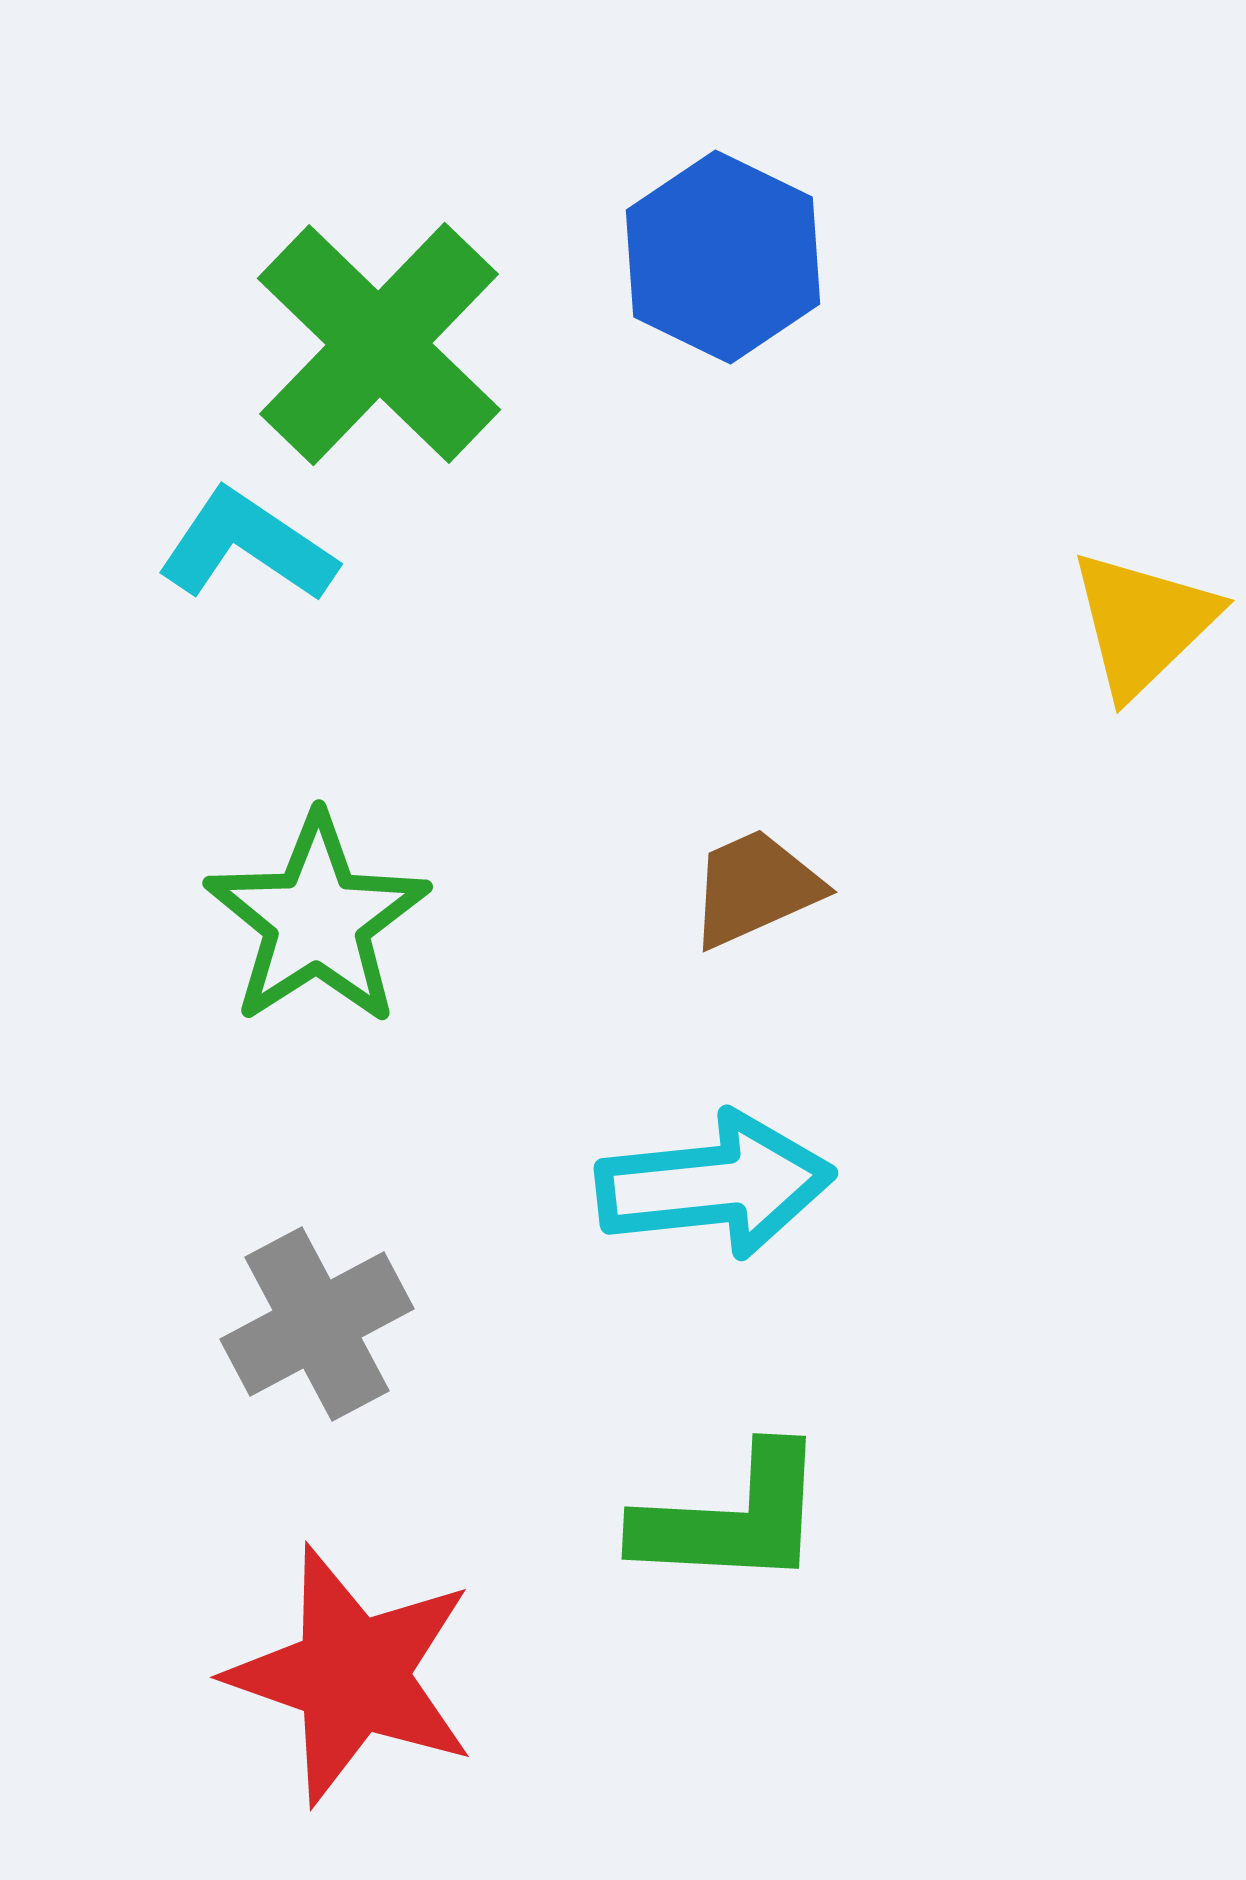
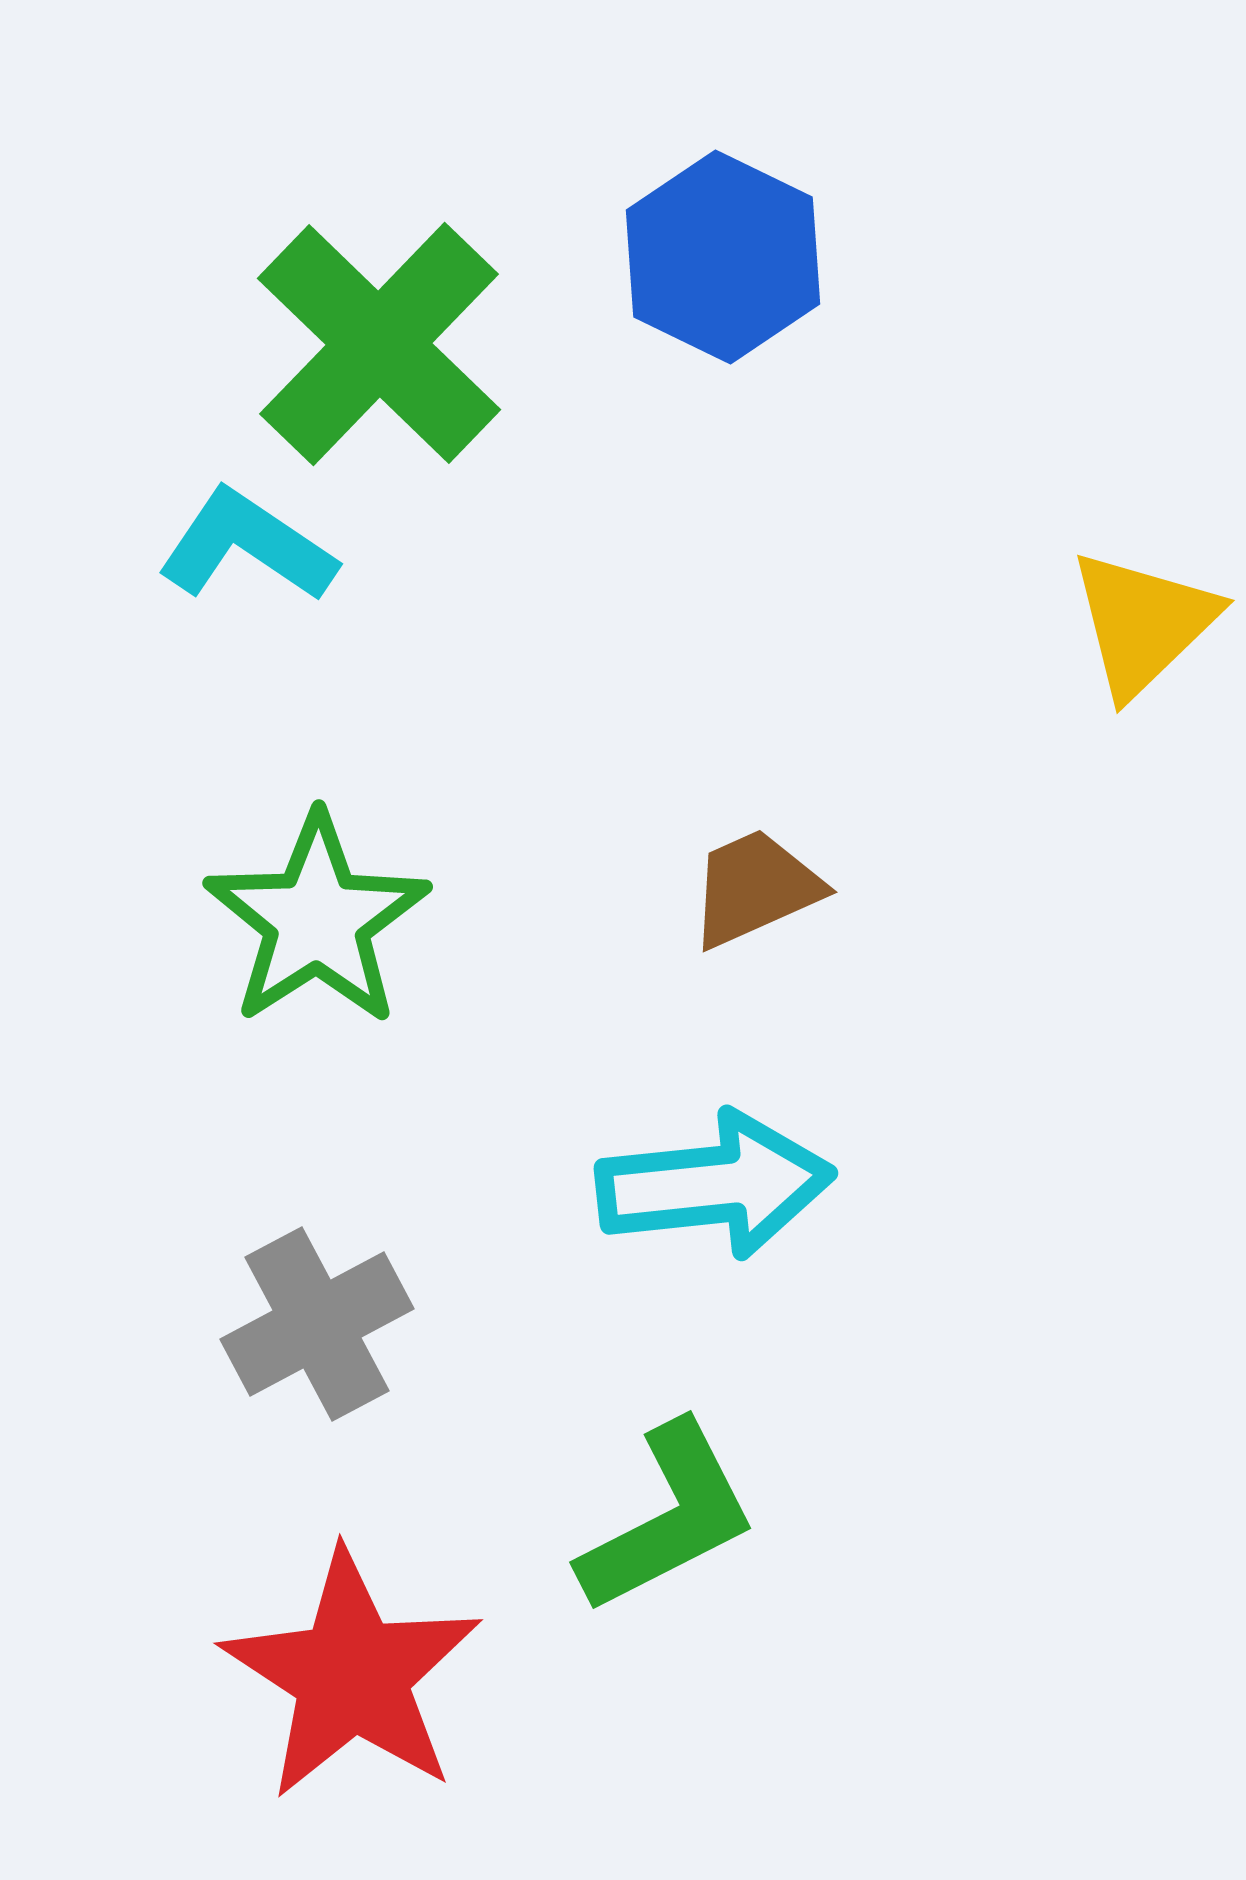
green L-shape: moved 64 px left; rotated 30 degrees counterclockwise
red star: rotated 14 degrees clockwise
